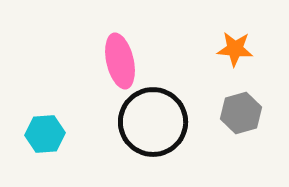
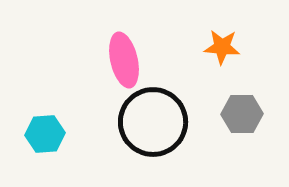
orange star: moved 13 px left, 2 px up
pink ellipse: moved 4 px right, 1 px up
gray hexagon: moved 1 px right, 1 px down; rotated 15 degrees clockwise
